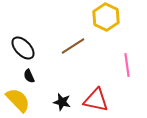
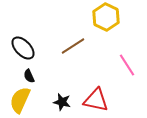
pink line: rotated 25 degrees counterclockwise
yellow semicircle: moved 2 px right; rotated 112 degrees counterclockwise
